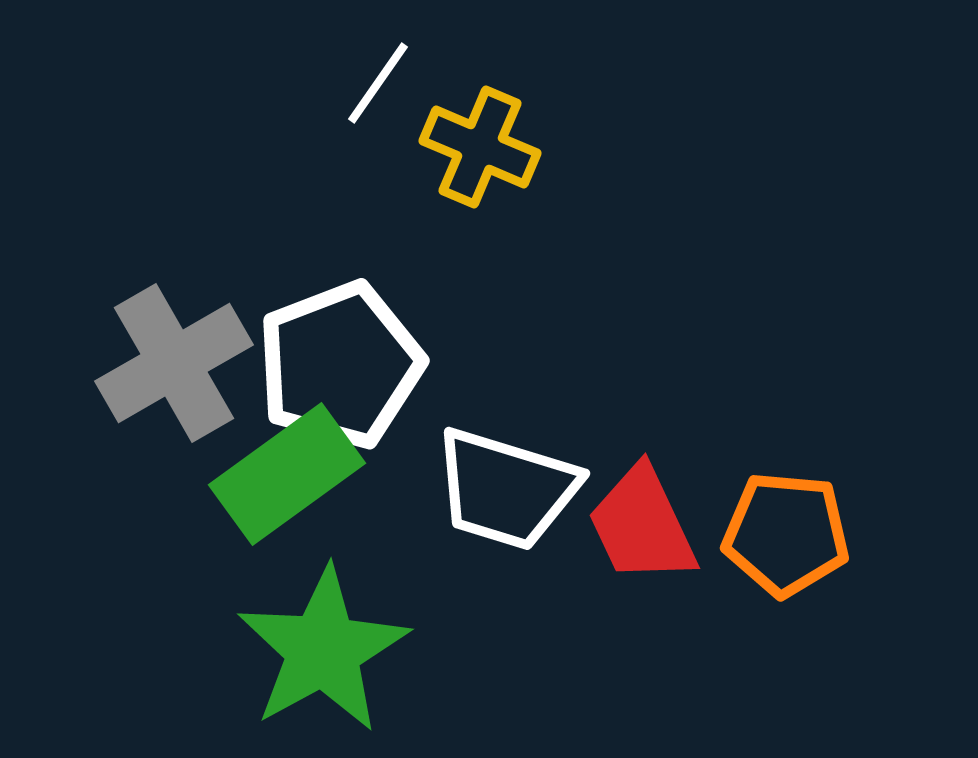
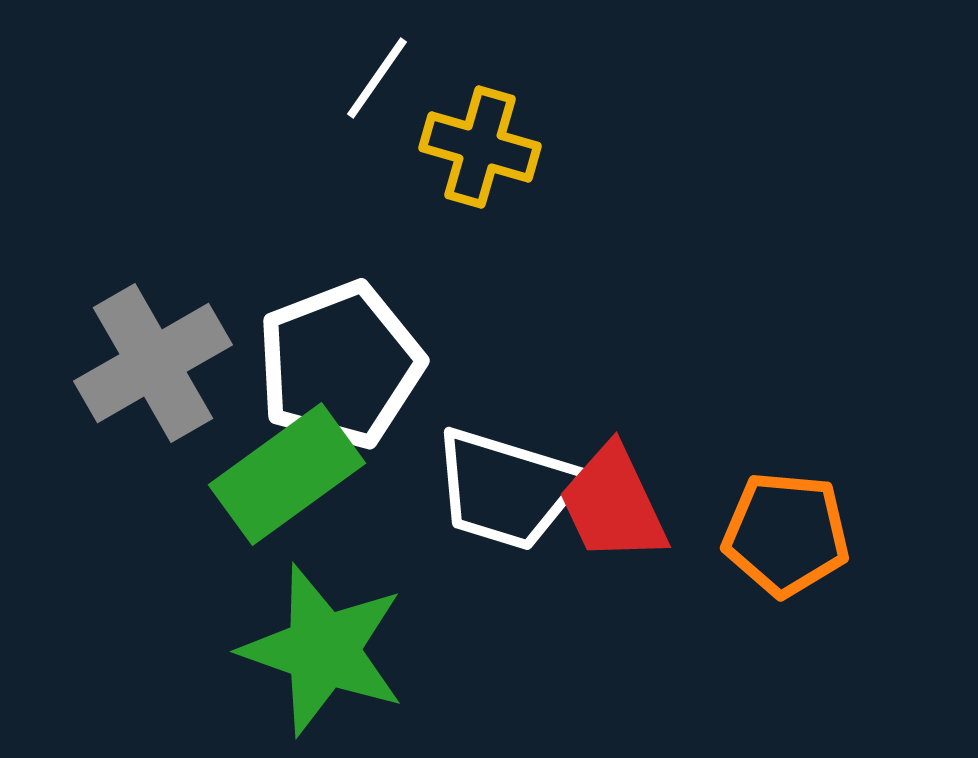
white line: moved 1 px left, 5 px up
yellow cross: rotated 7 degrees counterclockwise
gray cross: moved 21 px left
red trapezoid: moved 29 px left, 21 px up
green star: rotated 24 degrees counterclockwise
